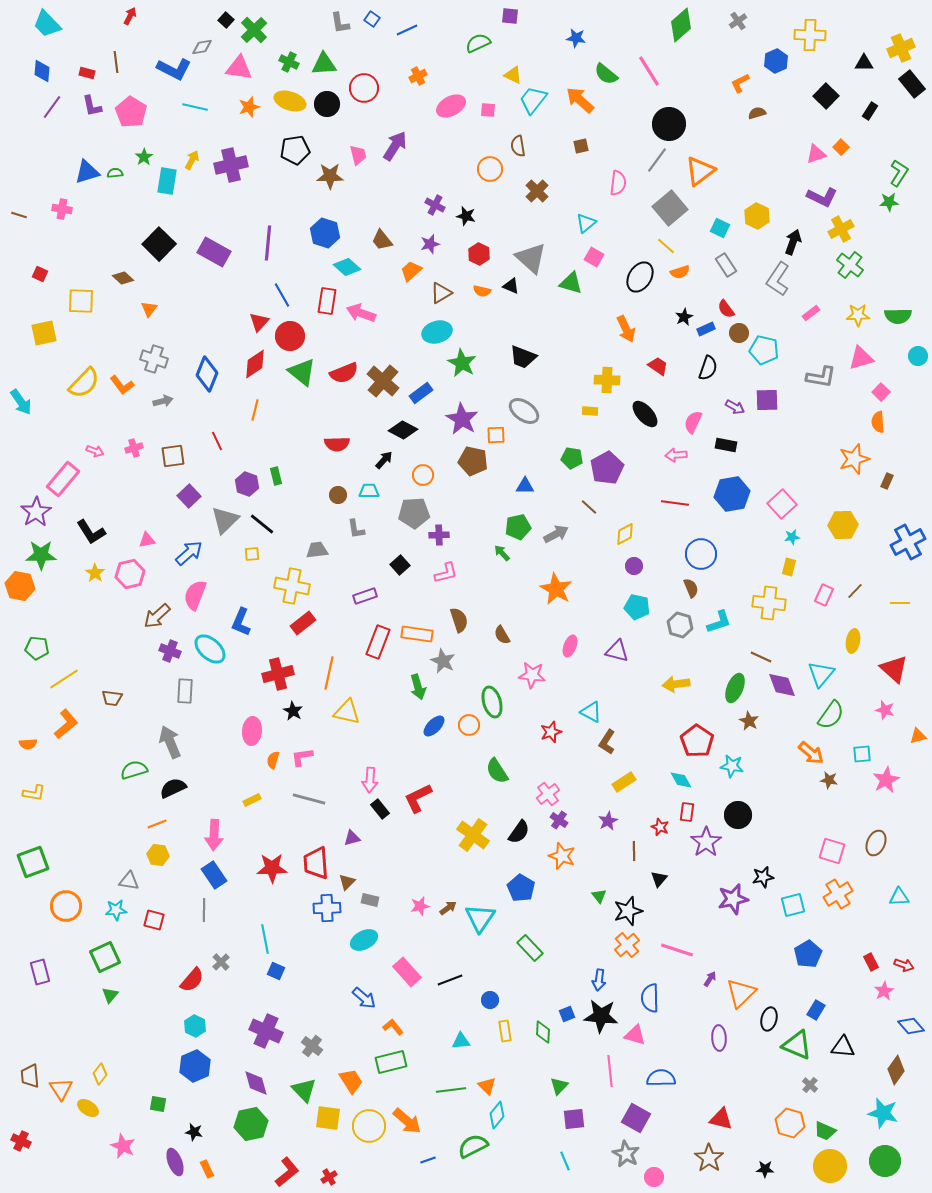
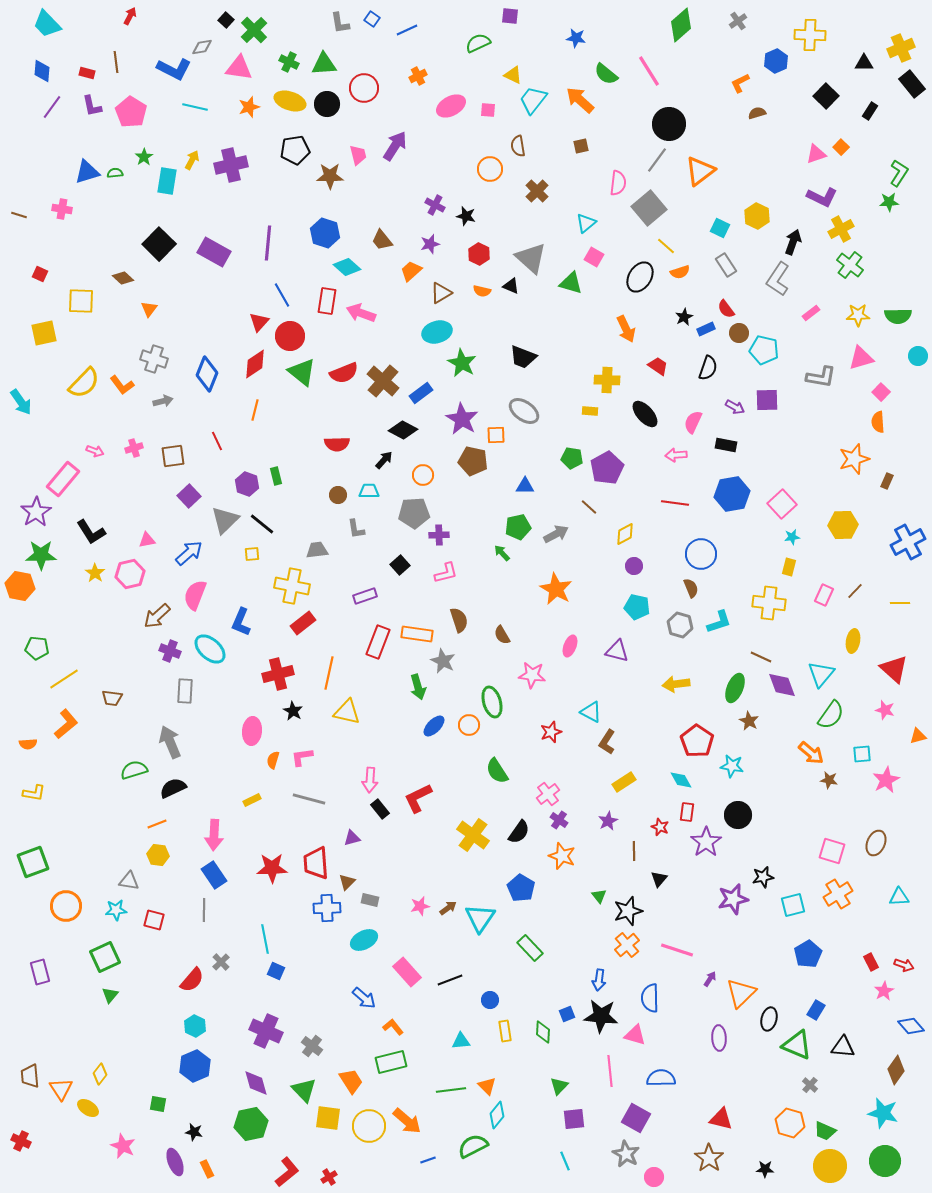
gray square at (670, 208): moved 21 px left
